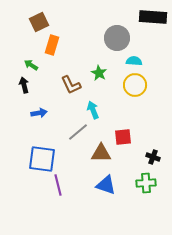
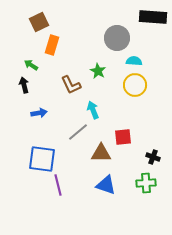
green star: moved 1 px left, 2 px up
